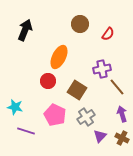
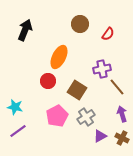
pink pentagon: moved 2 px right, 1 px down; rotated 20 degrees clockwise
purple line: moved 8 px left; rotated 54 degrees counterclockwise
purple triangle: rotated 16 degrees clockwise
